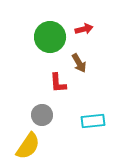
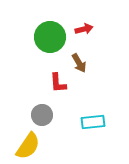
cyan rectangle: moved 1 px down
